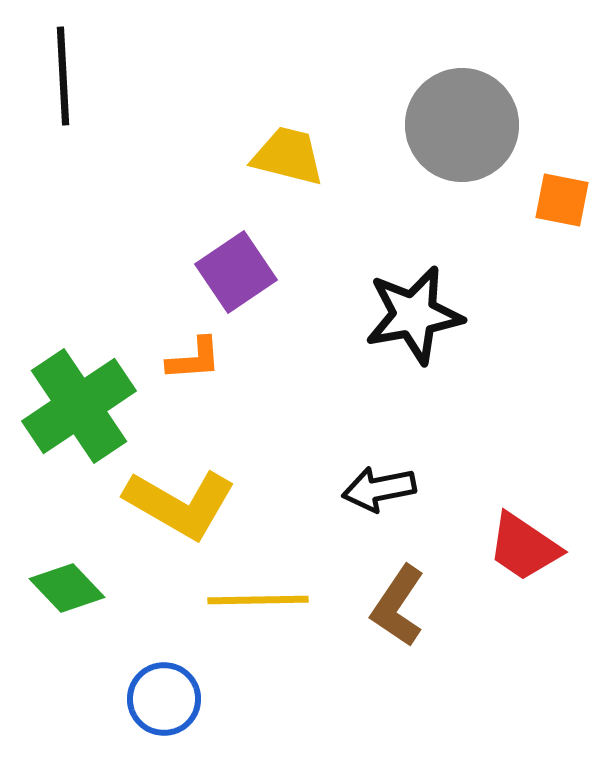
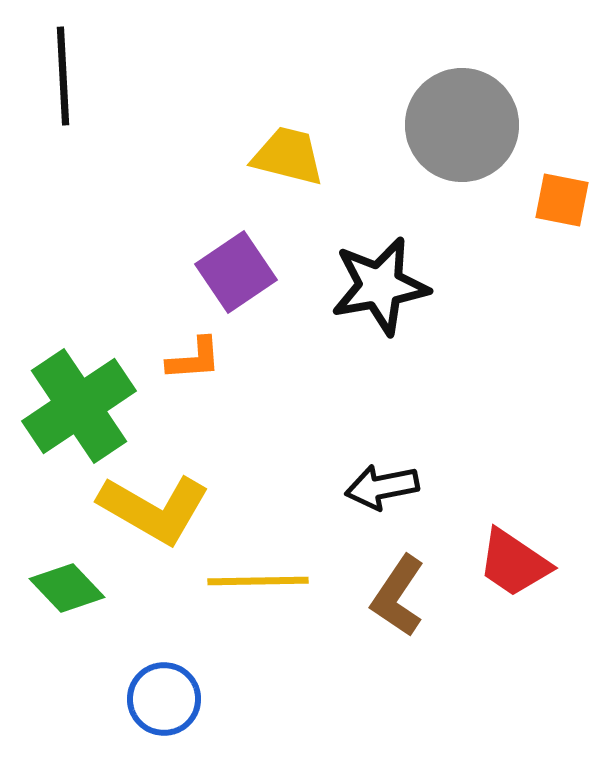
black star: moved 34 px left, 29 px up
black arrow: moved 3 px right, 2 px up
yellow L-shape: moved 26 px left, 5 px down
red trapezoid: moved 10 px left, 16 px down
yellow line: moved 19 px up
brown L-shape: moved 10 px up
